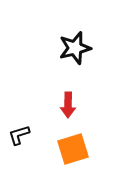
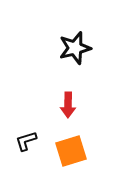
black L-shape: moved 7 px right, 6 px down
orange square: moved 2 px left, 2 px down
